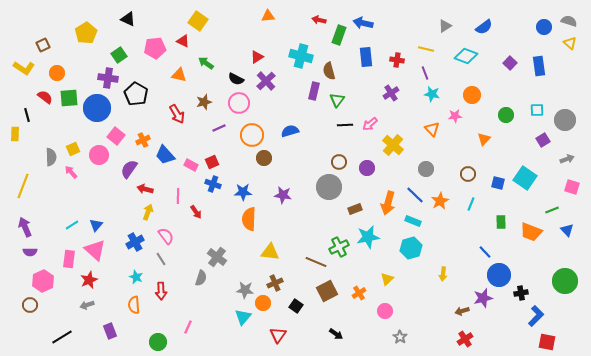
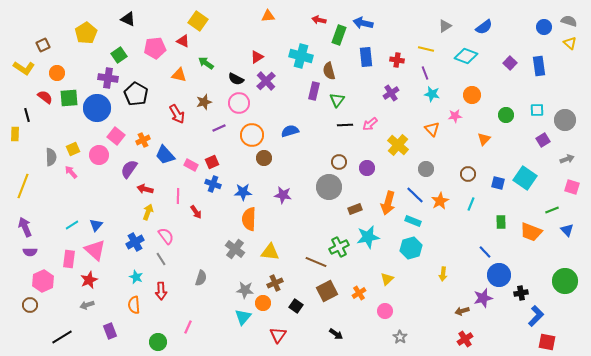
yellow cross at (393, 145): moved 5 px right
gray cross at (217, 257): moved 18 px right, 8 px up
